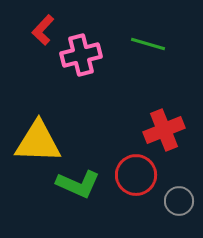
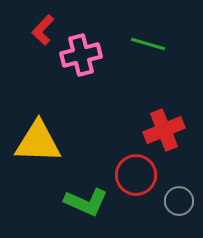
green L-shape: moved 8 px right, 18 px down
